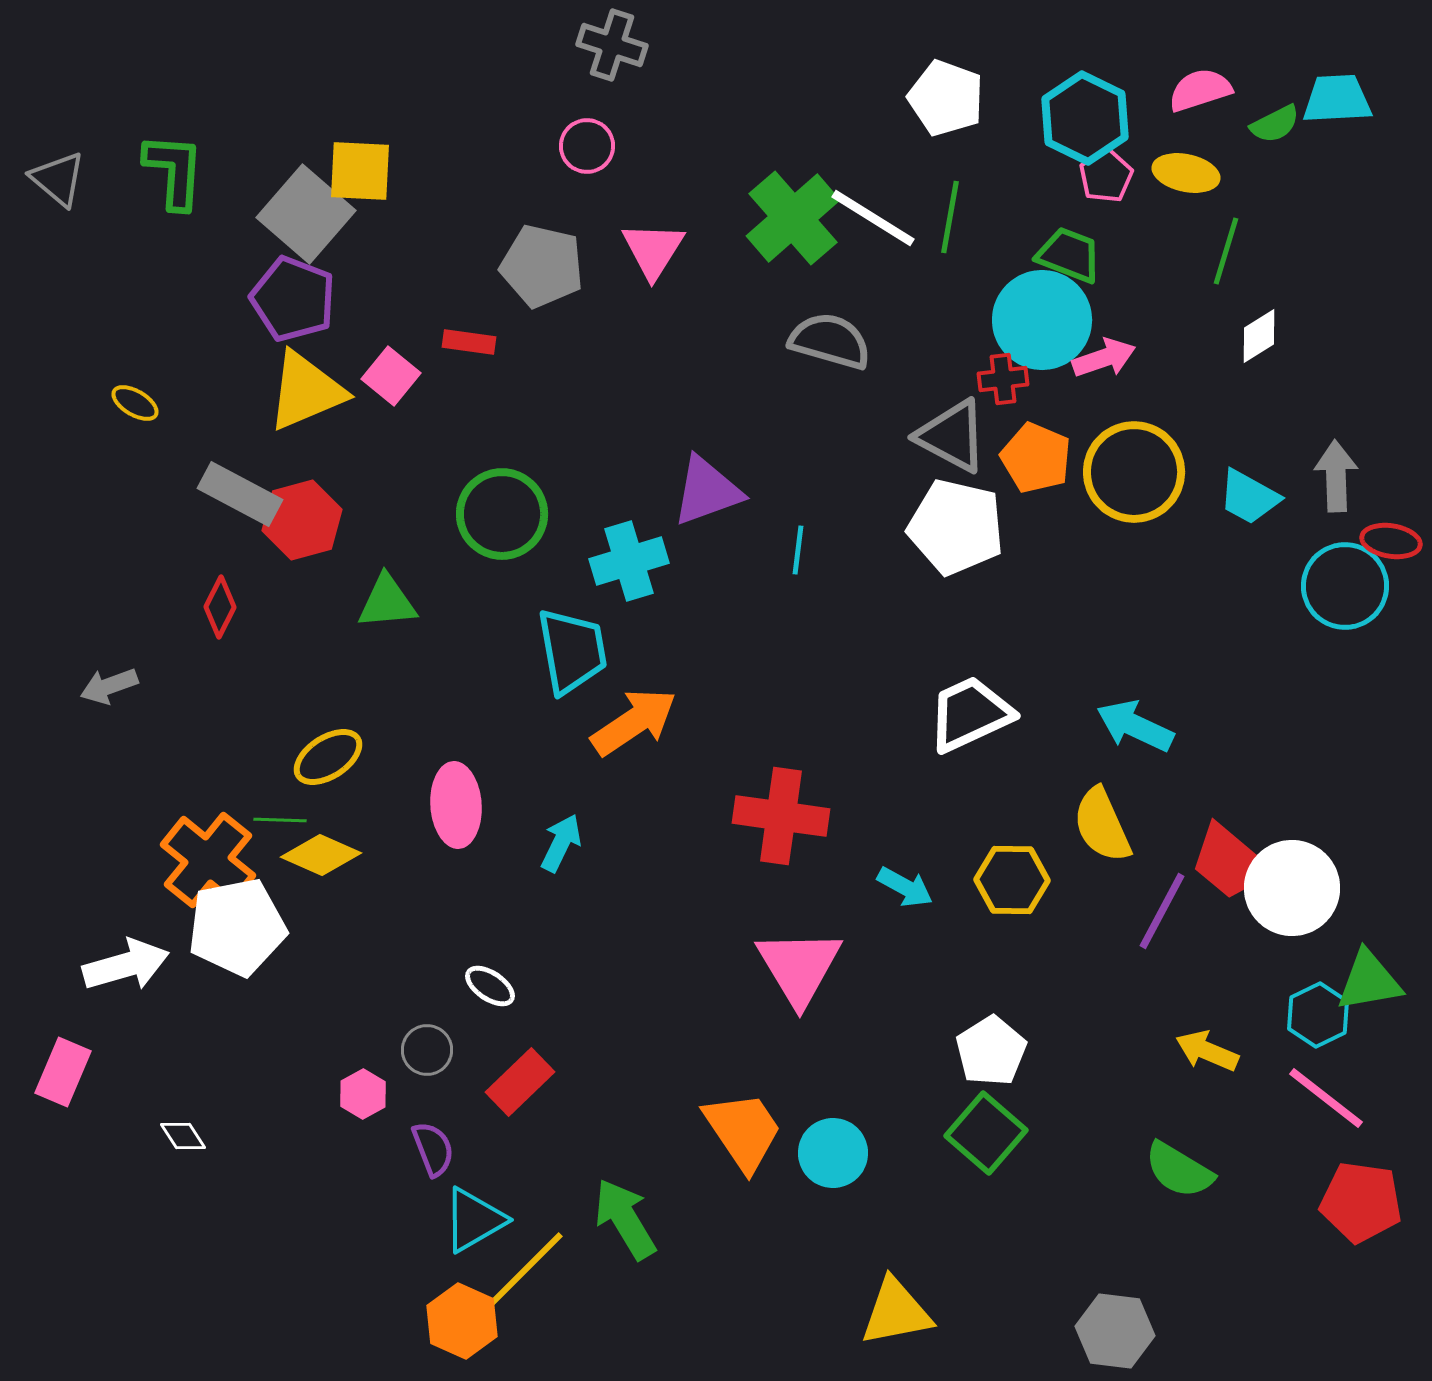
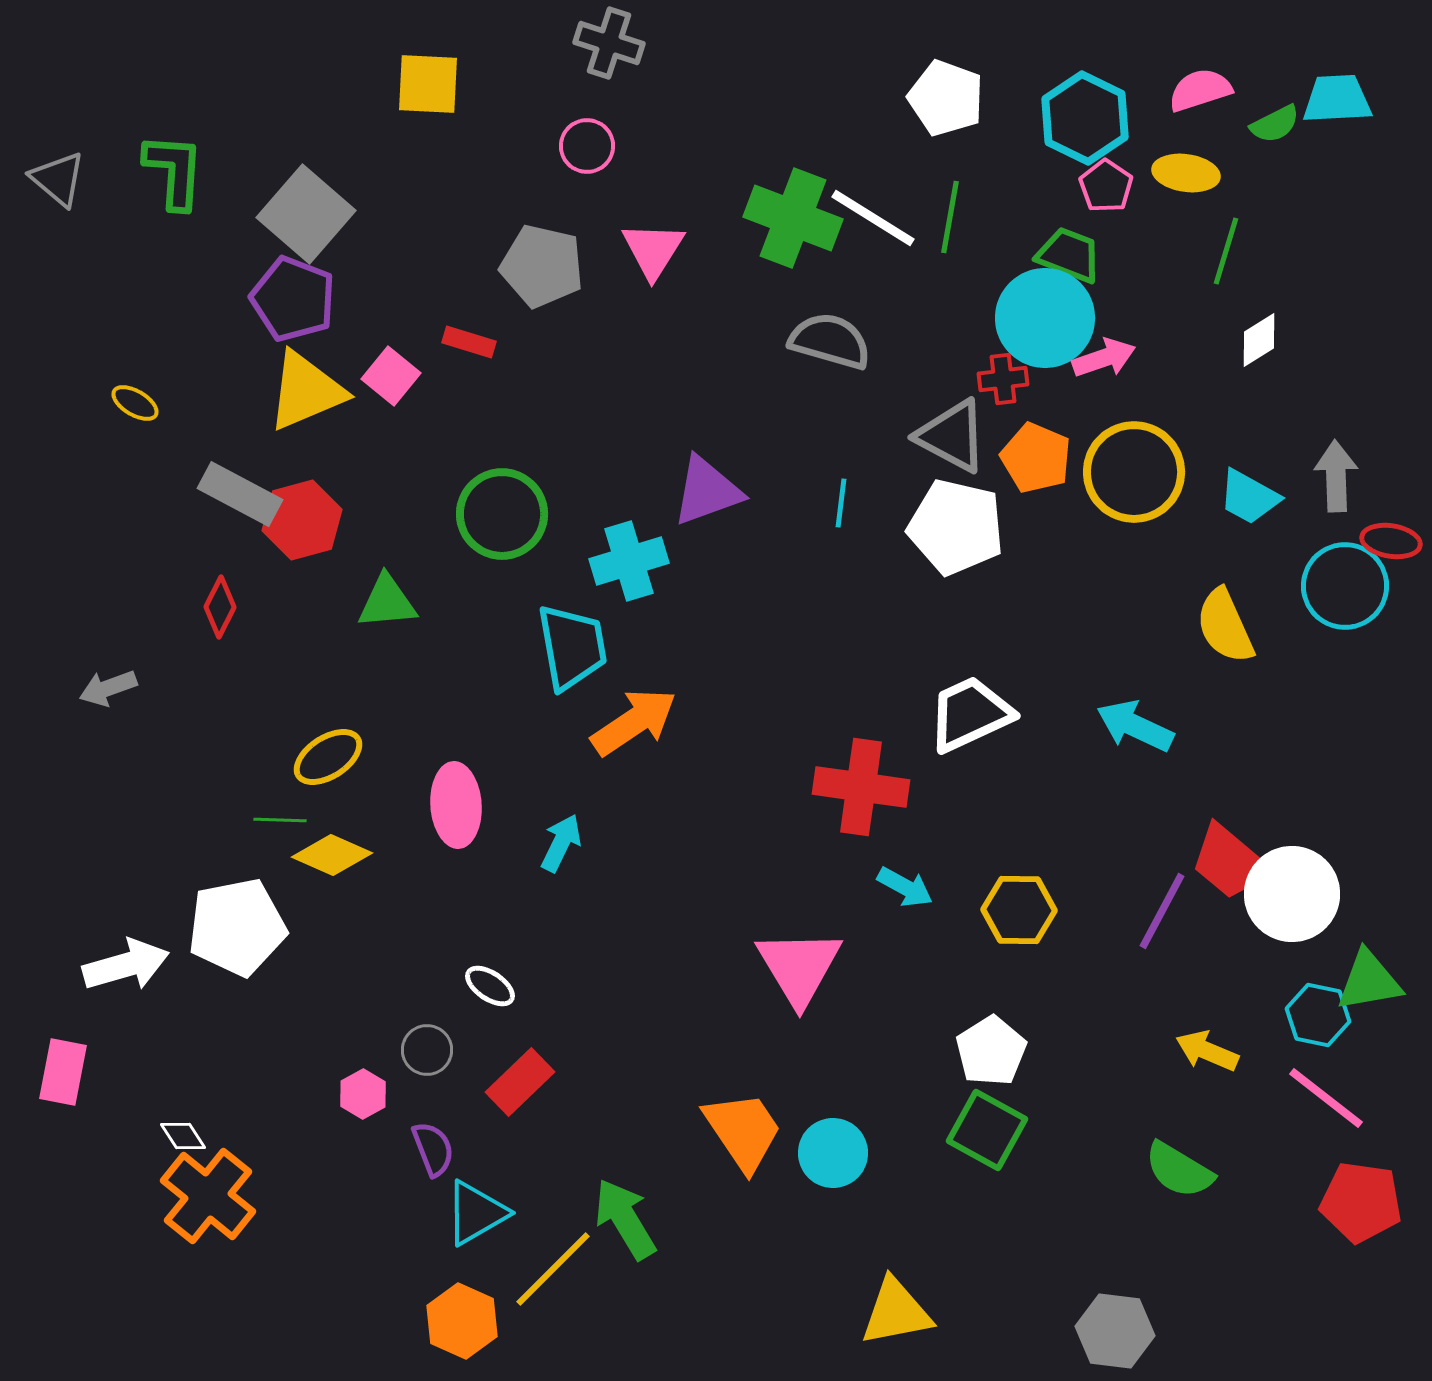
gray cross at (612, 45): moved 3 px left, 2 px up
yellow square at (360, 171): moved 68 px right, 87 px up
yellow ellipse at (1186, 173): rotated 4 degrees counterclockwise
pink pentagon at (1106, 176): moved 10 px down; rotated 8 degrees counterclockwise
green cross at (793, 218): rotated 28 degrees counterclockwise
cyan circle at (1042, 320): moved 3 px right, 2 px up
white diamond at (1259, 336): moved 4 px down
red rectangle at (469, 342): rotated 9 degrees clockwise
cyan line at (798, 550): moved 43 px right, 47 px up
cyan trapezoid at (572, 651): moved 4 px up
gray arrow at (109, 686): moved 1 px left, 2 px down
red cross at (781, 816): moved 80 px right, 29 px up
yellow semicircle at (1102, 825): moved 123 px right, 199 px up
yellow diamond at (321, 855): moved 11 px right
orange cross at (208, 860): moved 336 px down
yellow hexagon at (1012, 880): moved 7 px right, 30 px down
white circle at (1292, 888): moved 6 px down
cyan hexagon at (1318, 1015): rotated 22 degrees counterclockwise
pink rectangle at (63, 1072): rotated 12 degrees counterclockwise
green square at (986, 1133): moved 1 px right, 3 px up; rotated 12 degrees counterclockwise
cyan triangle at (474, 1220): moved 2 px right, 7 px up
yellow line at (526, 1269): moved 27 px right
